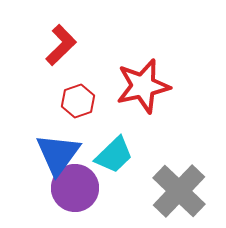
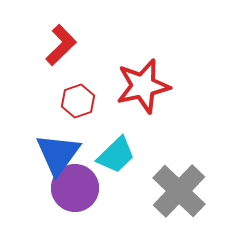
cyan trapezoid: moved 2 px right
